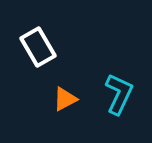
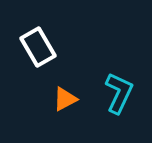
cyan L-shape: moved 1 px up
